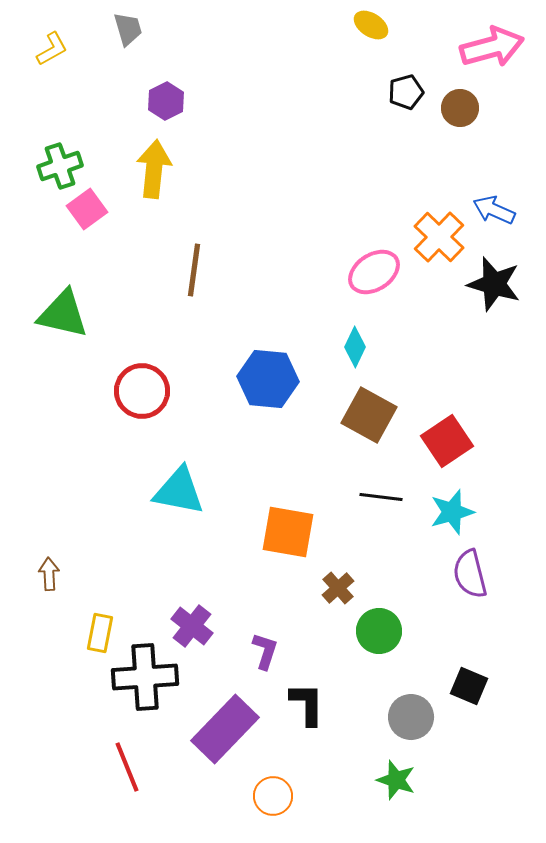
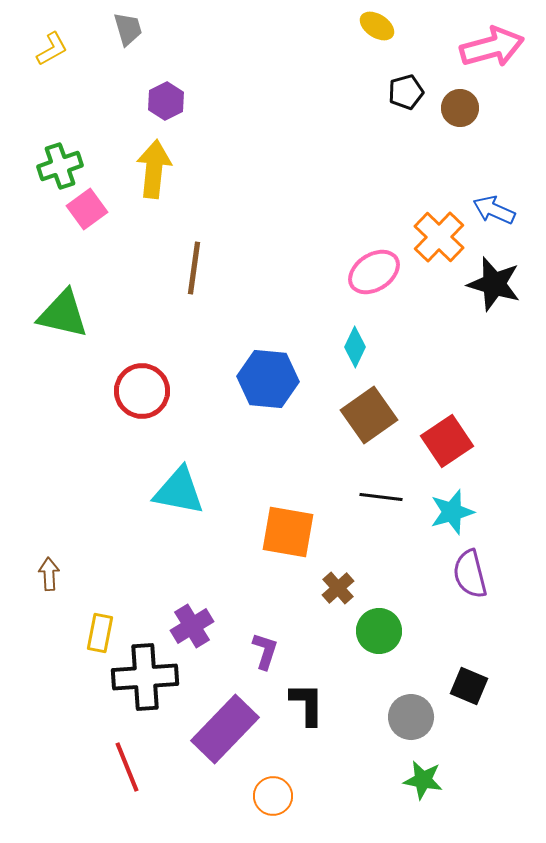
yellow ellipse: moved 6 px right, 1 px down
brown line: moved 2 px up
brown square: rotated 26 degrees clockwise
purple cross: rotated 21 degrees clockwise
green star: moved 27 px right; rotated 9 degrees counterclockwise
